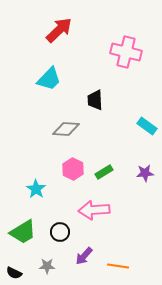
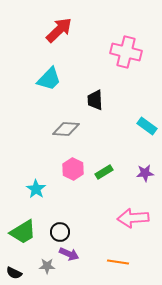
pink arrow: moved 39 px right, 8 px down
purple arrow: moved 15 px left, 2 px up; rotated 108 degrees counterclockwise
orange line: moved 4 px up
